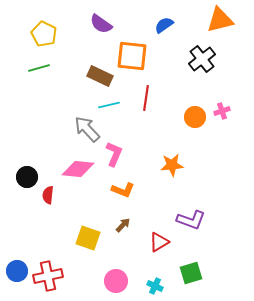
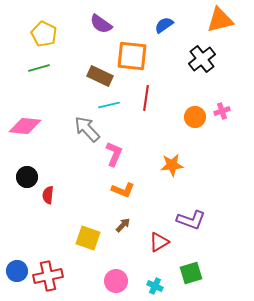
pink diamond: moved 53 px left, 43 px up
